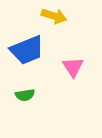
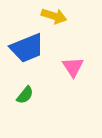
blue trapezoid: moved 2 px up
green semicircle: rotated 42 degrees counterclockwise
